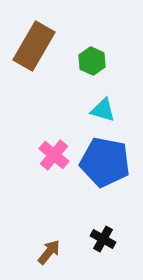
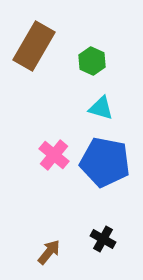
cyan triangle: moved 2 px left, 2 px up
